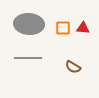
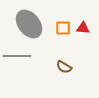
gray ellipse: rotated 48 degrees clockwise
gray line: moved 11 px left, 2 px up
brown semicircle: moved 9 px left
